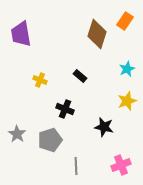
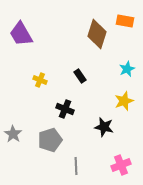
orange rectangle: rotated 66 degrees clockwise
purple trapezoid: rotated 20 degrees counterclockwise
black rectangle: rotated 16 degrees clockwise
yellow star: moved 3 px left
gray star: moved 4 px left
